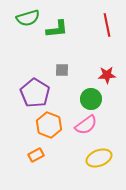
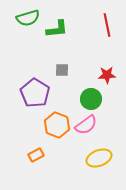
orange hexagon: moved 8 px right
